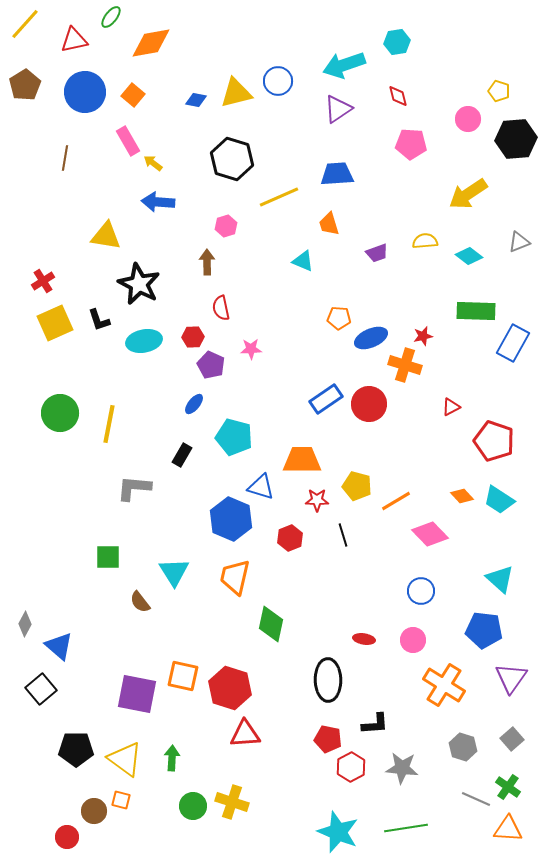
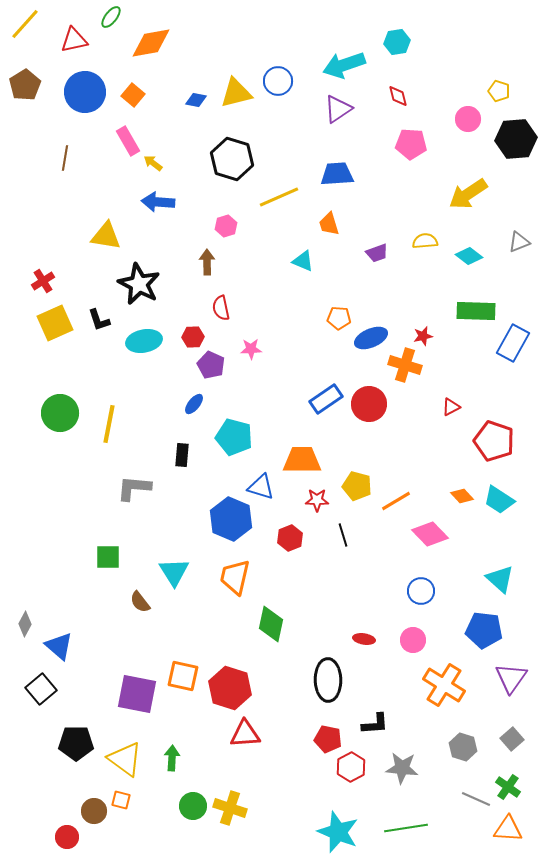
black rectangle at (182, 455): rotated 25 degrees counterclockwise
black pentagon at (76, 749): moved 6 px up
yellow cross at (232, 802): moved 2 px left, 6 px down
